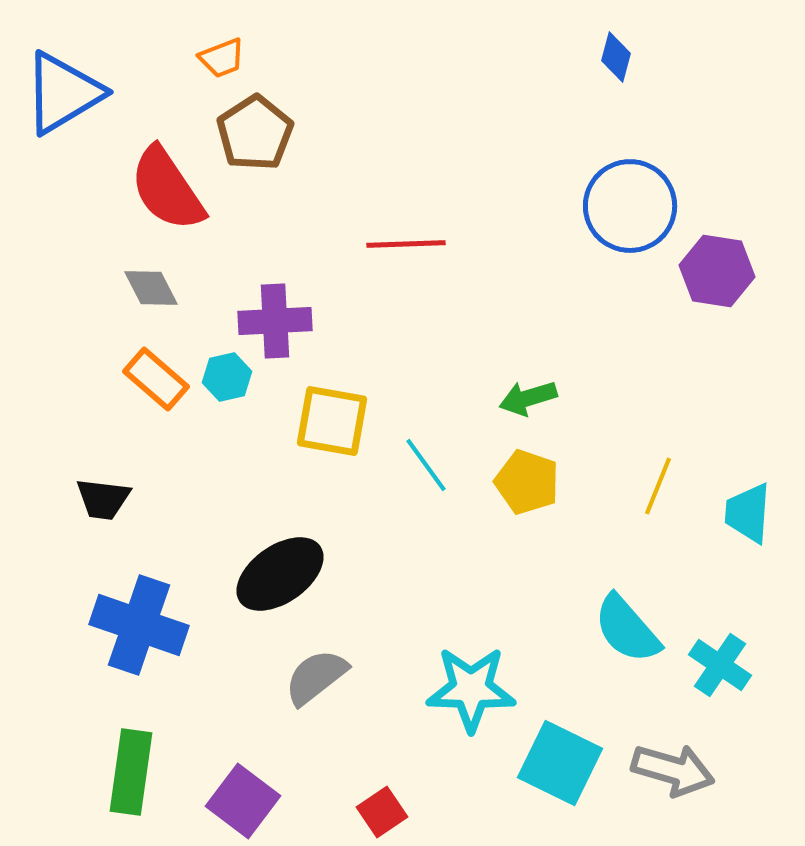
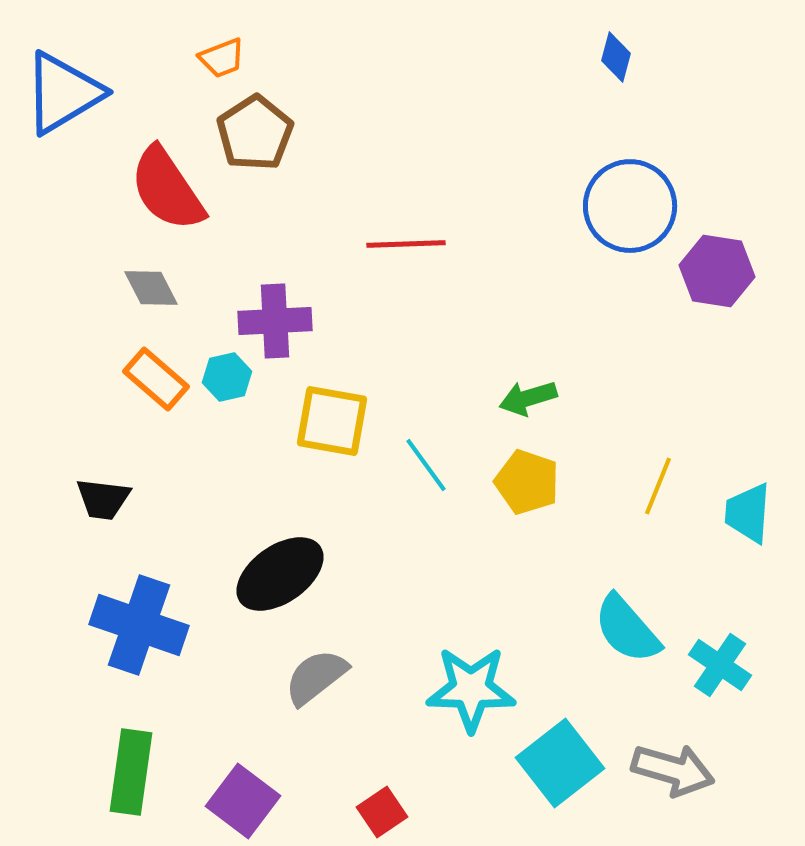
cyan square: rotated 26 degrees clockwise
